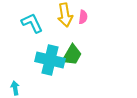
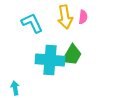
yellow arrow: moved 2 px down
cyan cross: rotated 8 degrees counterclockwise
